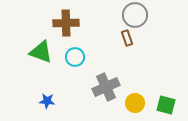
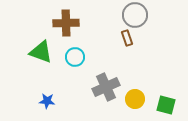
yellow circle: moved 4 px up
